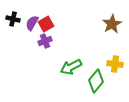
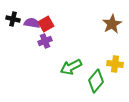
purple semicircle: rotated 70 degrees clockwise
